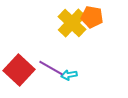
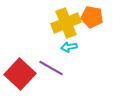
yellow cross: moved 6 px left; rotated 24 degrees clockwise
red square: moved 1 px right, 4 px down
cyan arrow: moved 28 px up
